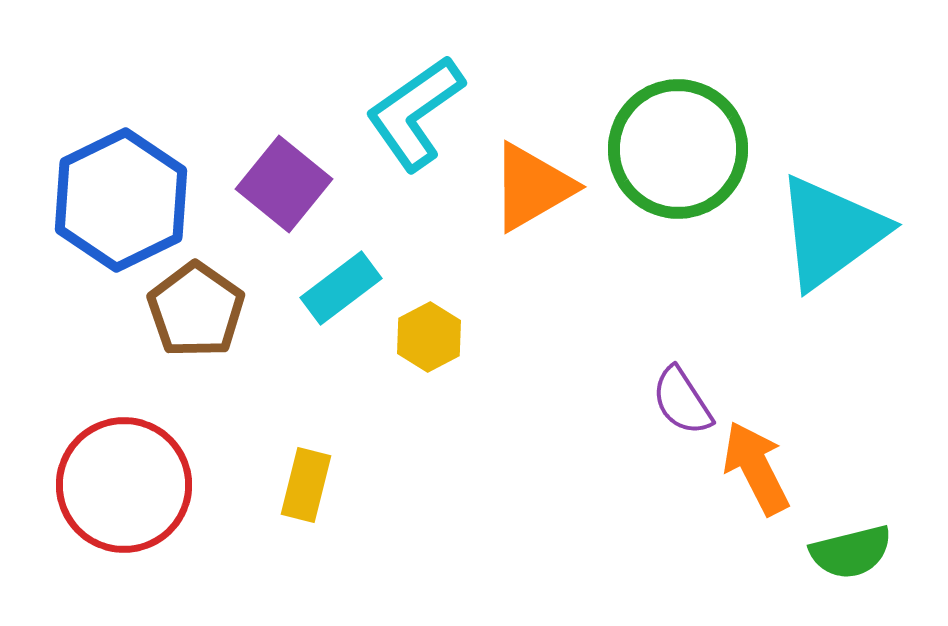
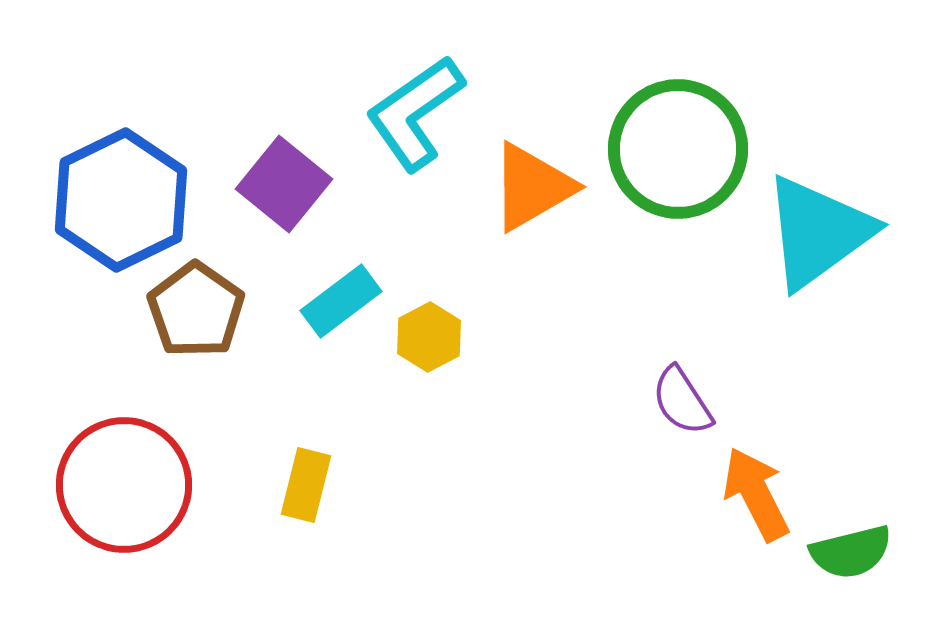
cyan triangle: moved 13 px left
cyan rectangle: moved 13 px down
orange arrow: moved 26 px down
